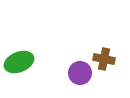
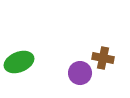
brown cross: moved 1 px left, 1 px up
